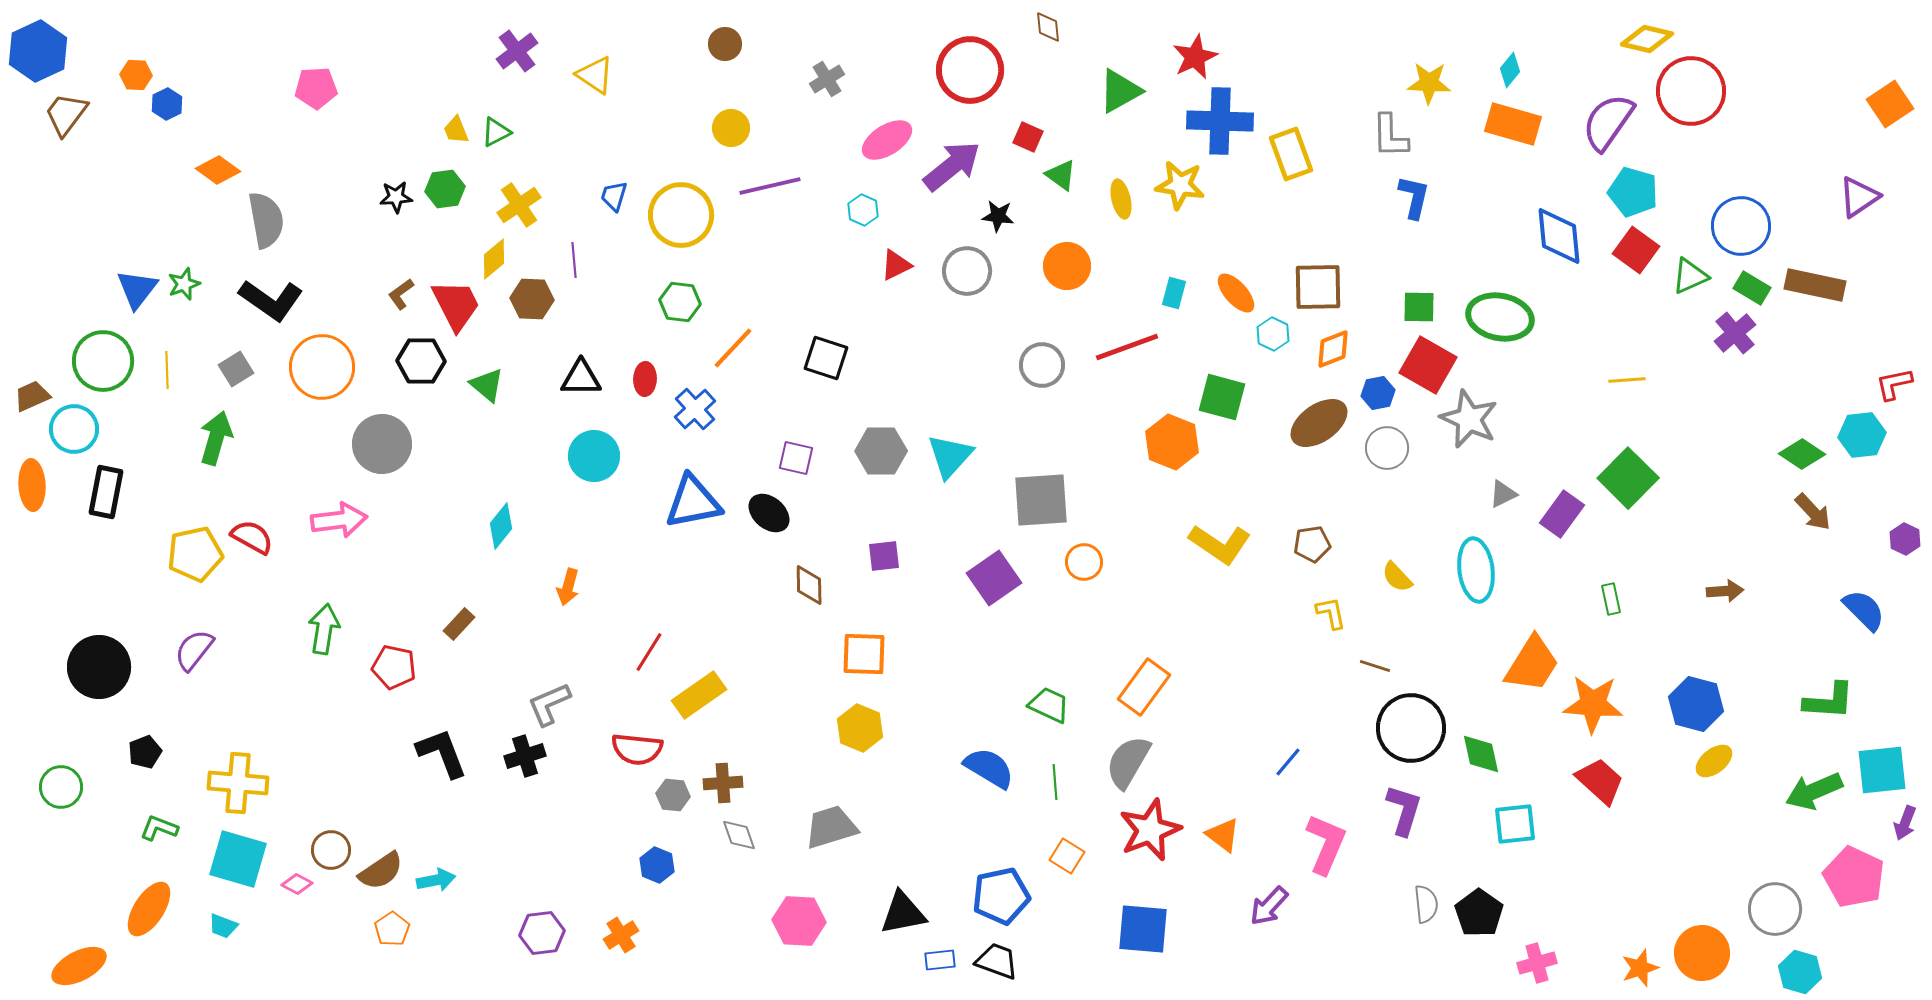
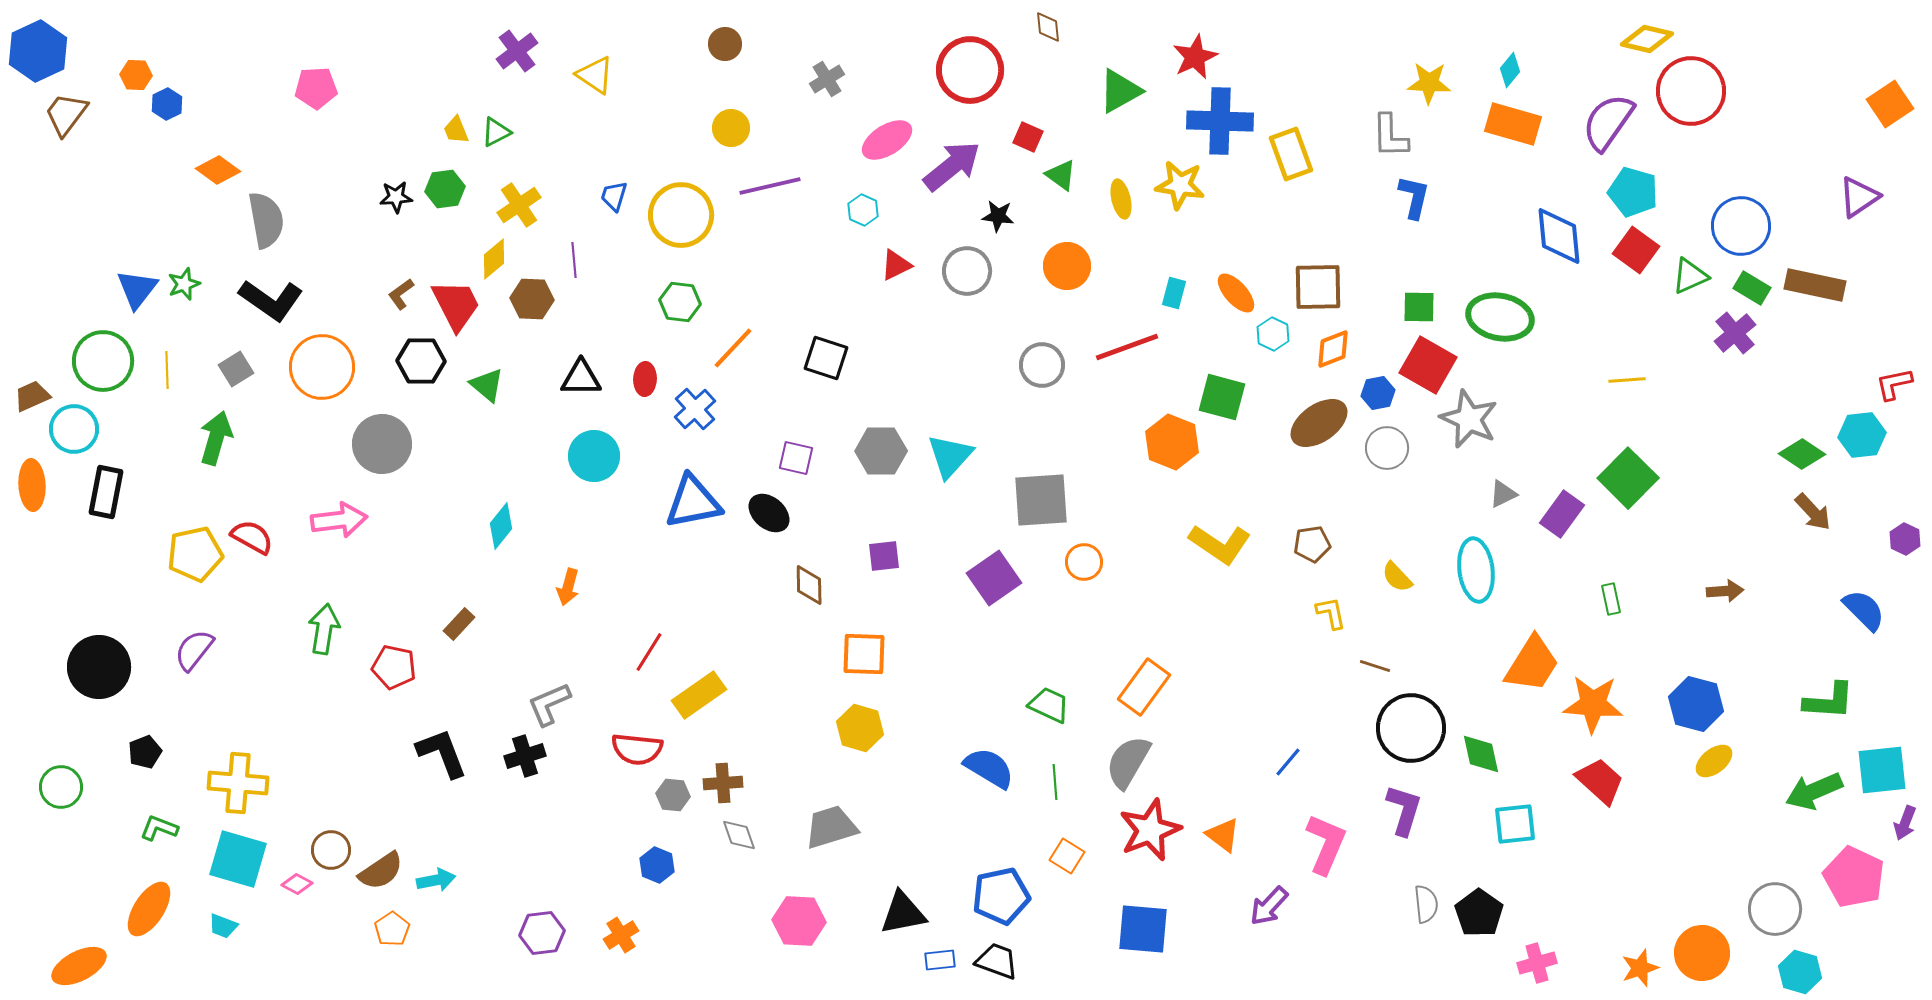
yellow hexagon at (860, 728): rotated 6 degrees counterclockwise
